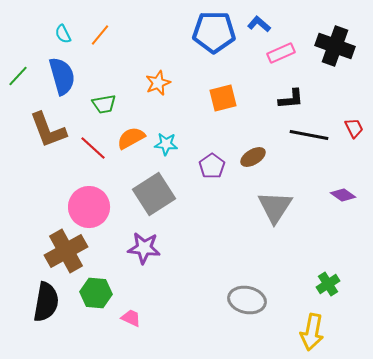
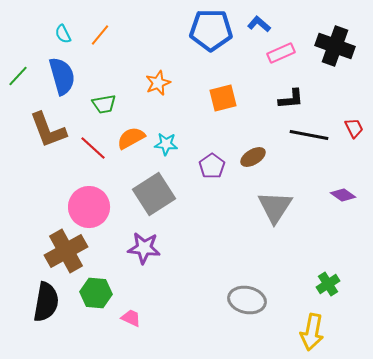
blue pentagon: moved 3 px left, 2 px up
